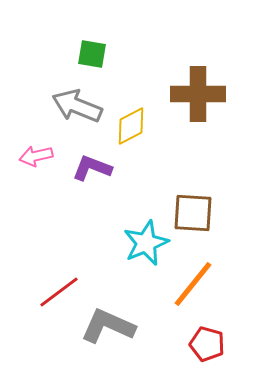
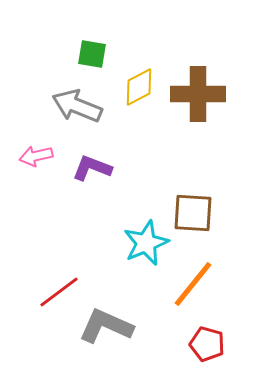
yellow diamond: moved 8 px right, 39 px up
gray L-shape: moved 2 px left
